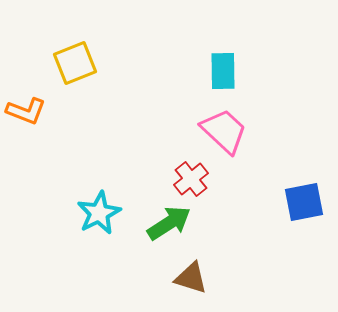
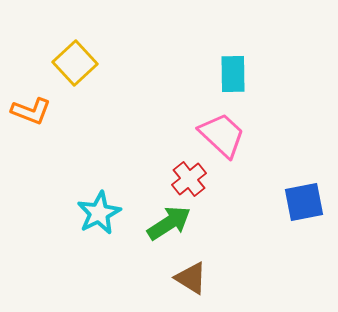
yellow square: rotated 21 degrees counterclockwise
cyan rectangle: moved 10 px right, 3 px down
orange L-shape: moved 5 px right
pink trapezoid: moved 2 px left, 4 px down
red cross: moved 2 px left
brown triangle: rotated 15 degrees clockwise
